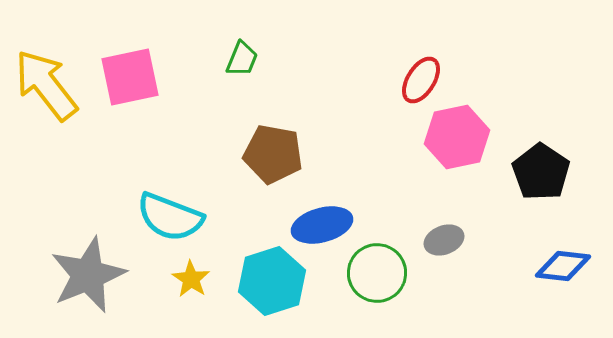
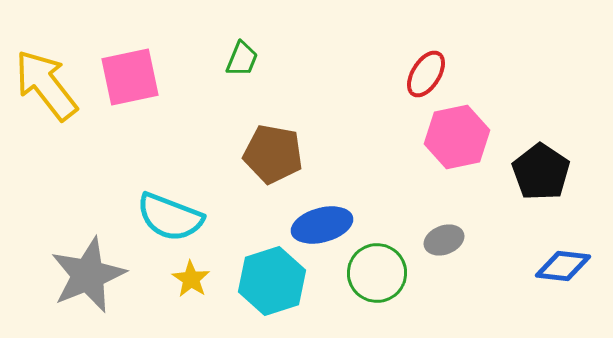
red ellipse: moved 5 px right, 6 px up
